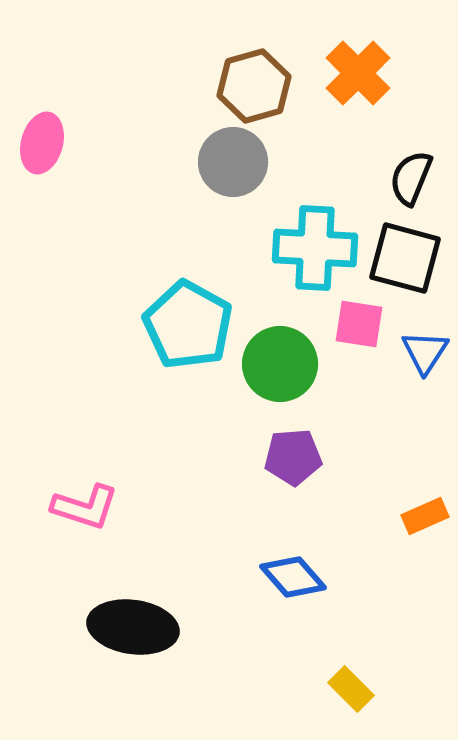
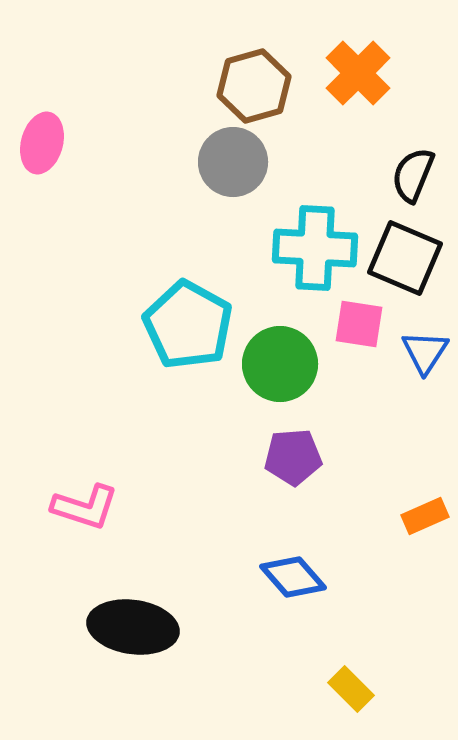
black semicircle: moved 2 px right, 3 px up
black square: rotated 8 degrees clockwise
